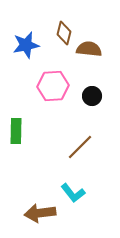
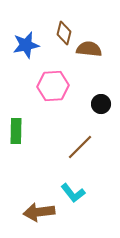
black circle: moved 9 px right, 8 px down
brown arrow: moved 1 px left, 1 px up
